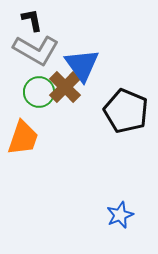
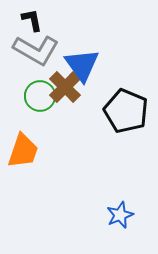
green circle: moved 1 px right, 4 px down
orange trapezoid: moved 13 px down
